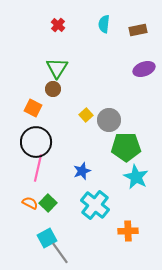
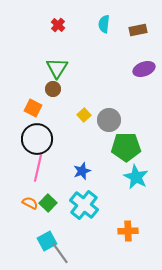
yellow square: moved 2 px left
black circle: moved 1 px right, 3 px up
cyan cross: moved 11 px left
cyan square: moved 3 px down
